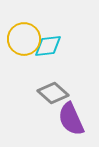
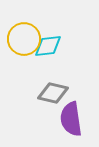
gray diamond: rotated 28 degrees counterclockwise
purple semicircle: rotated 16 degrees clockwise
